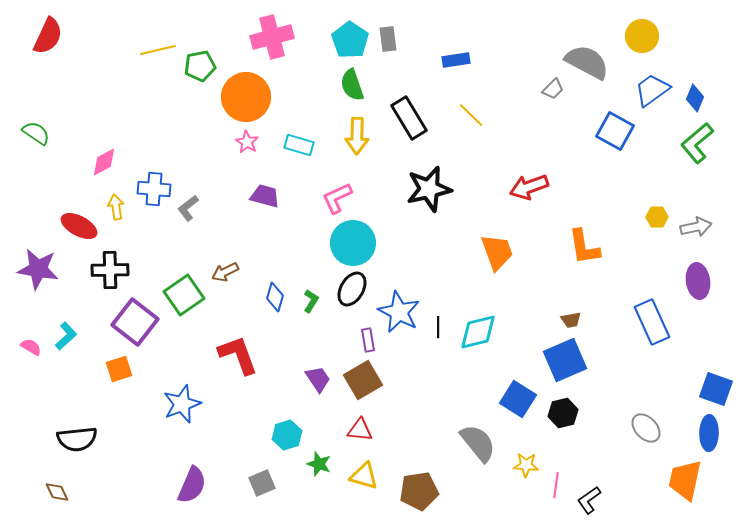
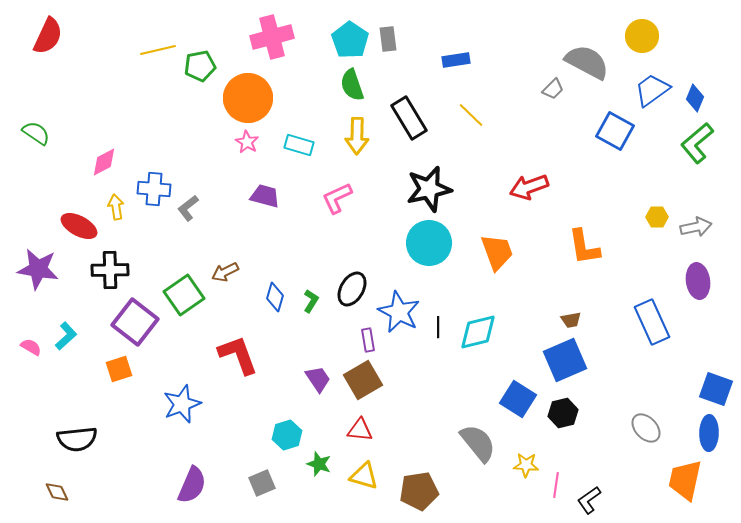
orange circle at (246, 97): moved 2 px right, 1 px down
cyan circle at (353, 243): moved 76 px right
